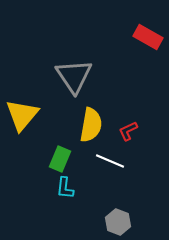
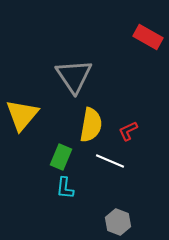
green rectangle: moved 1 px right, 2 px up
